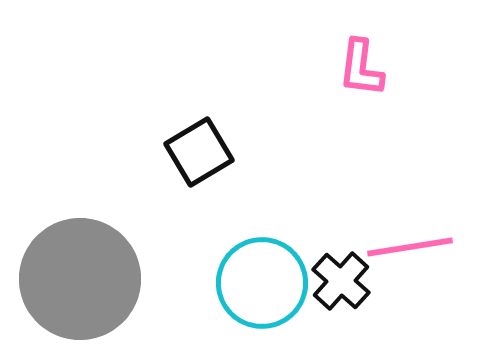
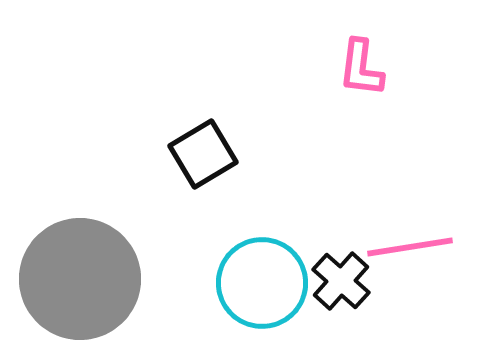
black square: moved 4 px right, 2 px down
